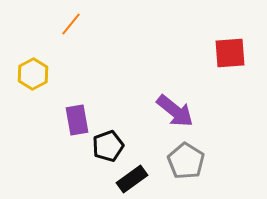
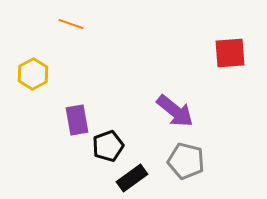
orange line: rotated 70 degrees clockwise
gray pentagon: rotated 18 degrees counterclockwise
black rectangle: moved 1 px up
